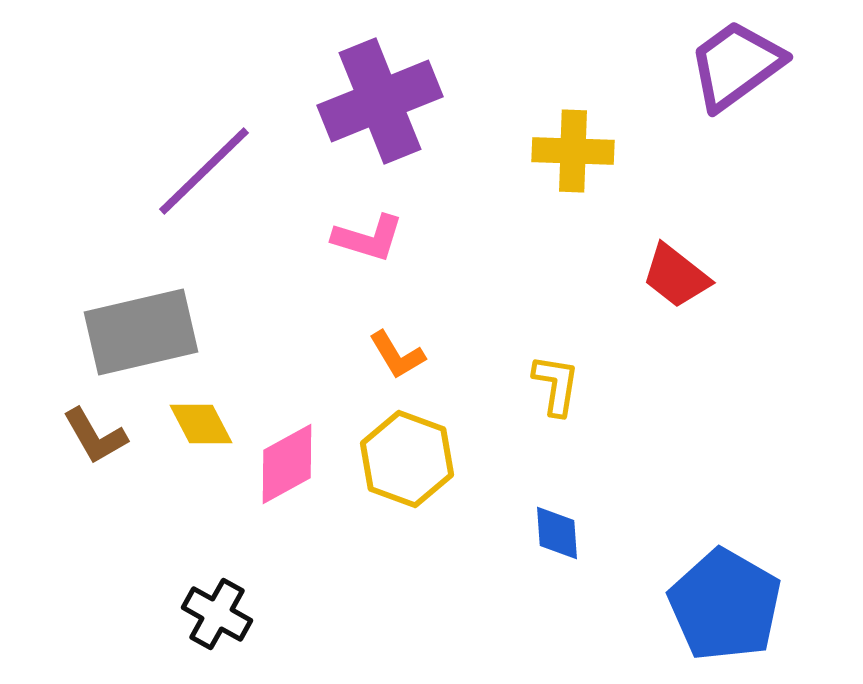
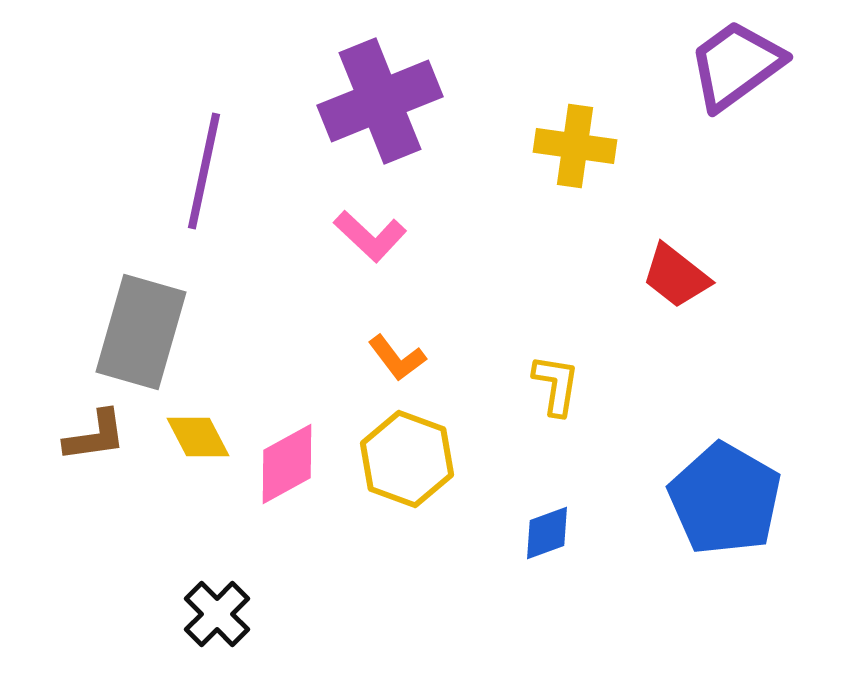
yellow cross: moved 2 px right, 5 px up; rotated 6 degrees clockwise
purple line: rotated 34 degrees counterclockwise
pink L-shape: moved 2 px right, 2 px up; rotated 26 degrees clockwise
gray rectangle: rotated 61 degrees counterclockwise
orange L-shape: moved 3 px down; rotated 6 degrees counterclockwise
yellow diamond: moved 3 px left, 13 px down
brown L-shape: rotated 68 degrees counterclockwise
blue diamond: moved 10 px left; rotated 74 degrees clockwise
blue pentagon: moved 106 px up
black cross: rotated 16 degrees clockwise
